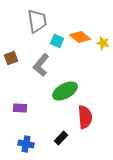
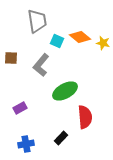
brown square: rotated 24 degrees clockwise
purple rectangle: rotated 32 degrees counterclockwise
blue cross: rotated 21 degrees counterclockwise
